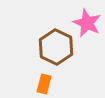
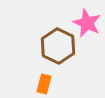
brown hexagon: moved 2 px right, 1 px up
